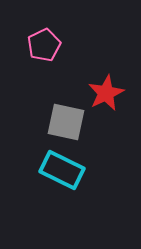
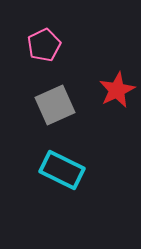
red star: moved 11 px right, 3 px up
gray square: moved 11 px left, 17 px up; rotated 36 degrees counterclockwise
